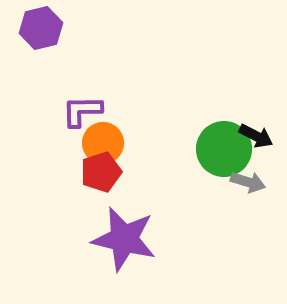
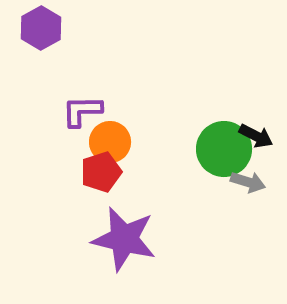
purple hexagon: rotated 15 degrees counterclockwise
orange circle: moved 7 px right, 1 px up
